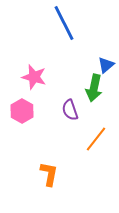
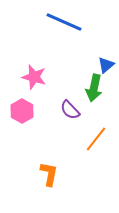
blue line: moved 1 px up; rotated 39 degrees counterclockwise
purple semicircle: rotated 25 degrees counterclockwise
